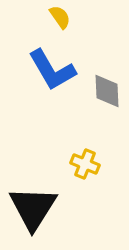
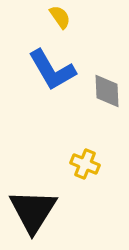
black triangle: moved 3 px down
